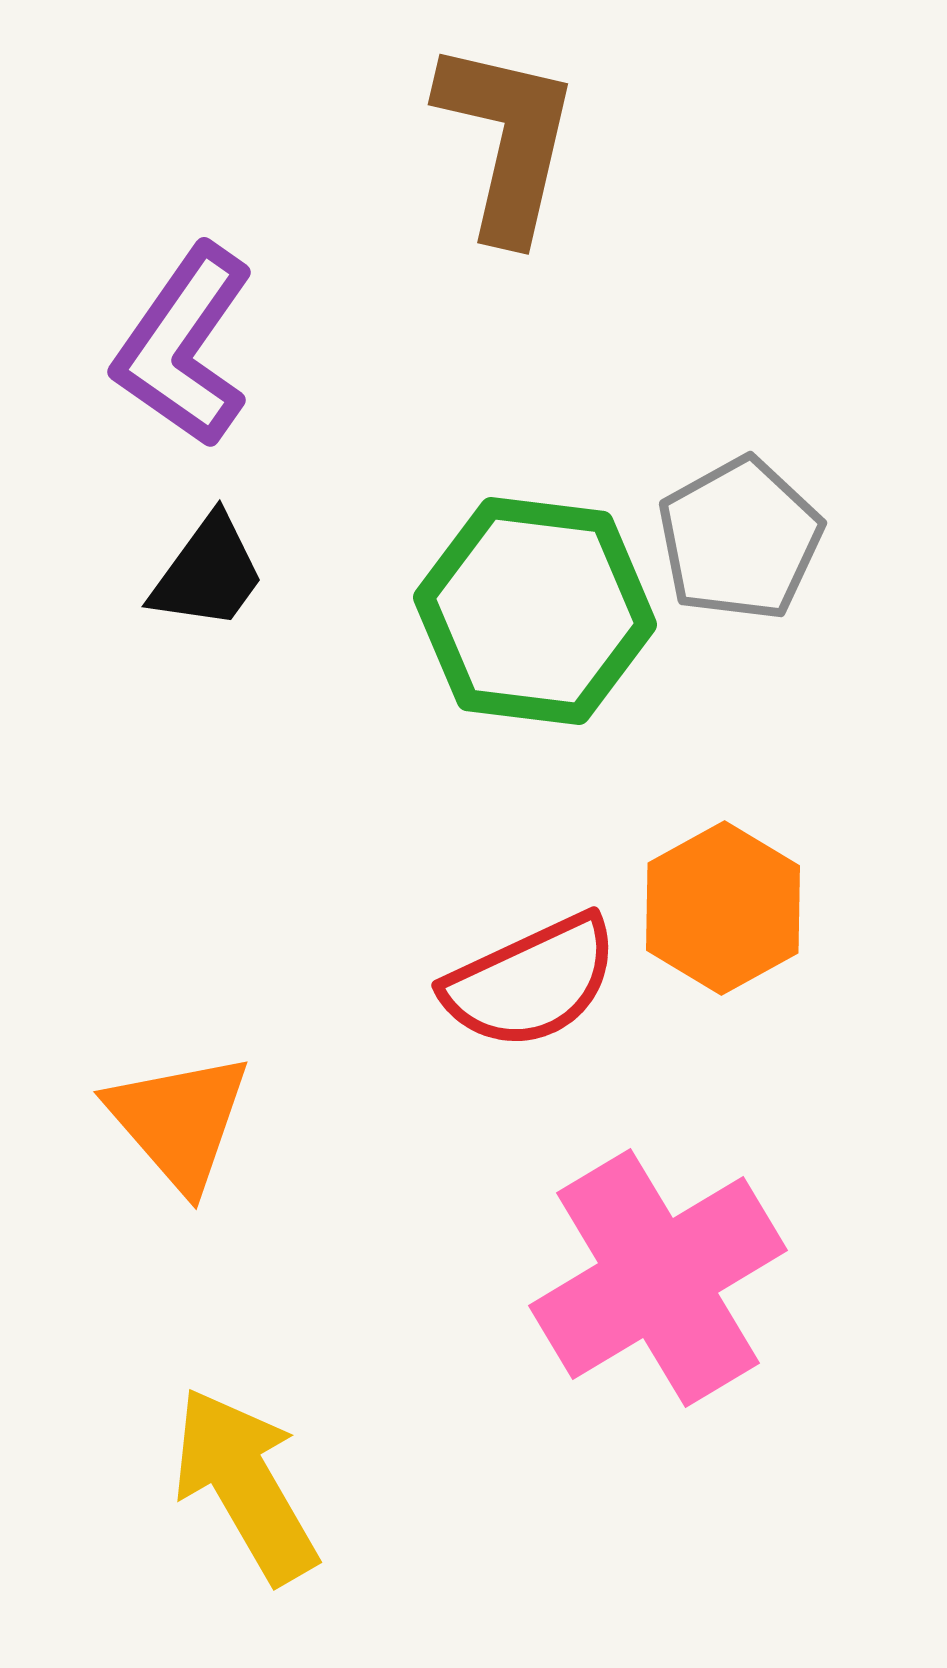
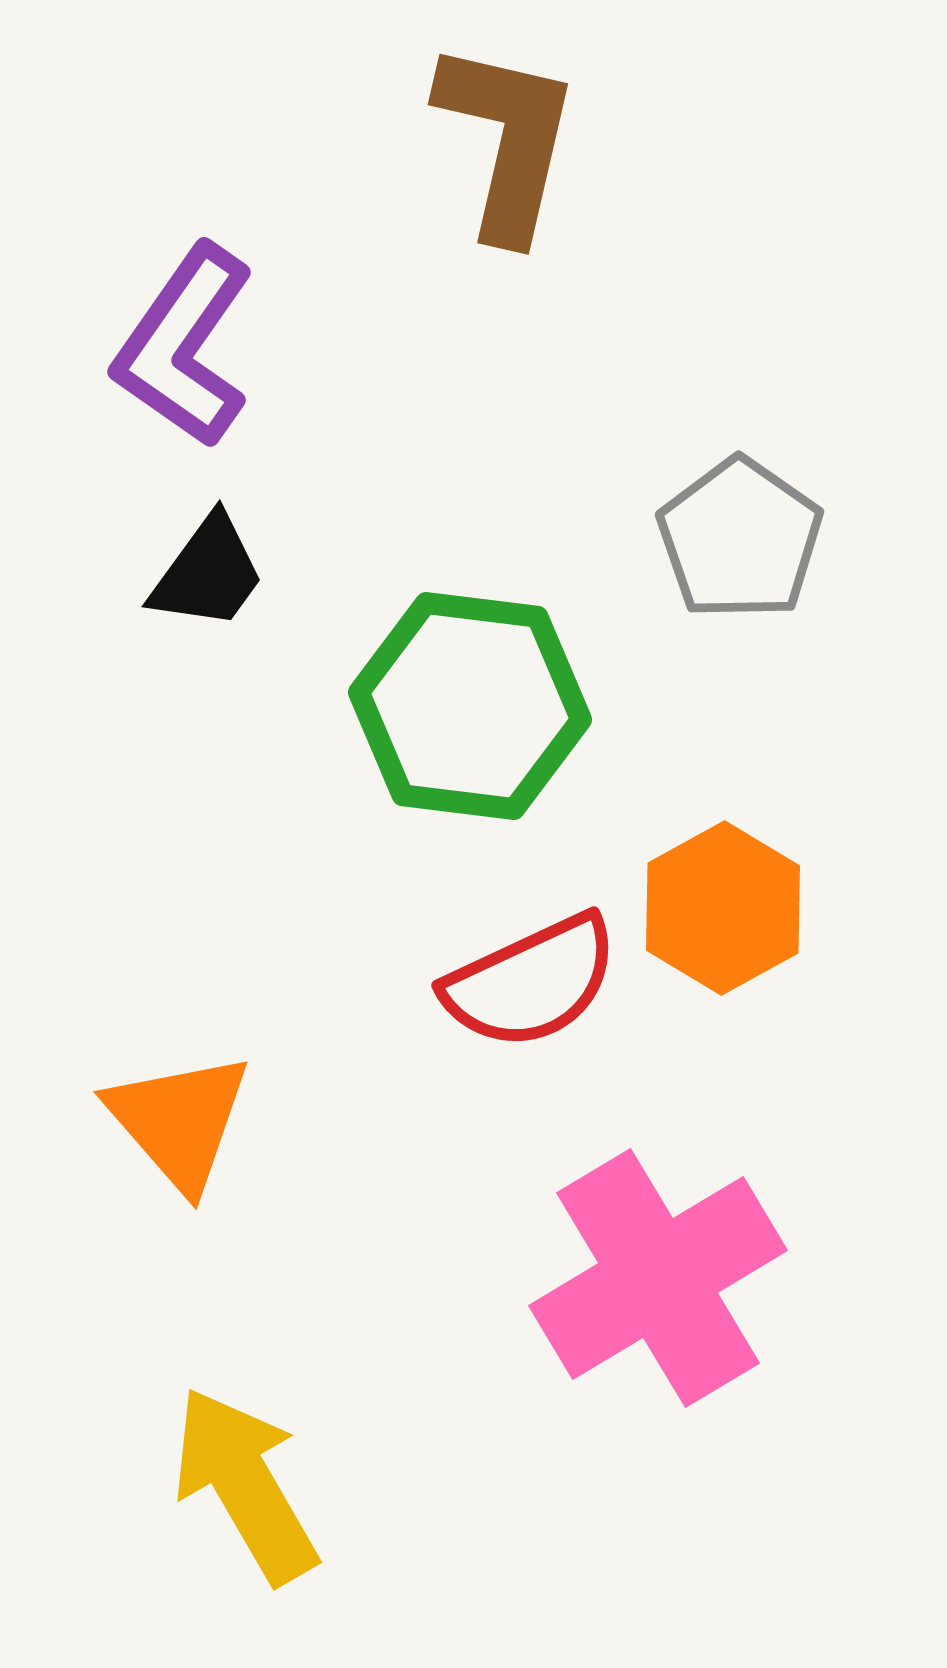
gray pentagon: rotated 8 degrees counterclockwise
green hexagon: moved 65 px left, 95 px down
